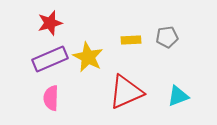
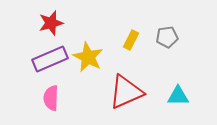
red star: moved 1 px right
yellow rectangle: rotated 60 degrees counterclockwise
cyan triangle: rotated 20 degrees clockwise
